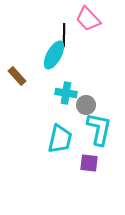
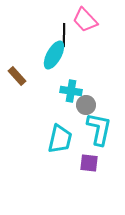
pink trapezoid: moved 3 px left, 1 px down
cyan cross: moved 5 px right, 2 px up
